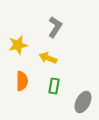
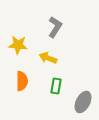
yellow star: rotated 18 degrees clockwise
green rectangle: moved 2 px right
